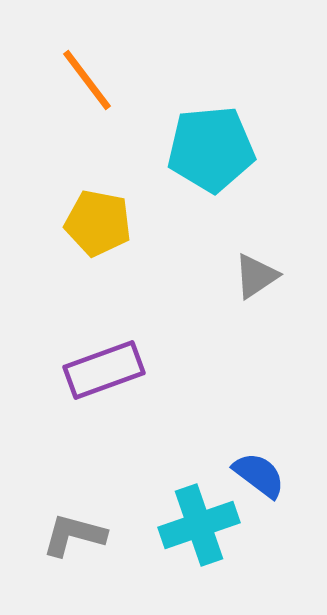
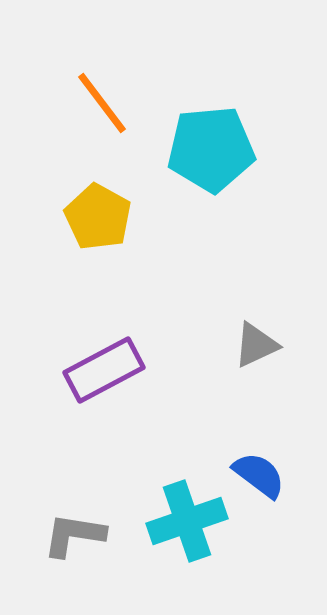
orange line: moved 15 px right, 23 px down
yellow pentagon: moved 6 px up; rotated 18 degrees clockwise
gray triangle: moved 69 px down; rotated 9 degrees clockwise
purple rectangle: rotated 8 degrees counterclockwise
cyan cross: moved 12 px left, 4 px up
gray L-shape: rotated 6 degrees counterclockwise
